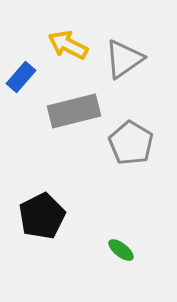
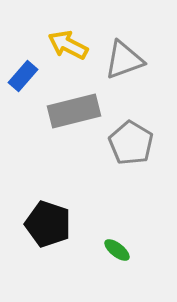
gray triangle: moved 1 px down; rotated 15 degrees clockwise
blue rectangle: moved 2 px right, 1 px up
black pentagon: moved 6 px right, 8 px down; rotated 27 degrees counterclockwise
green ellipse: moved 4 px left
